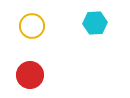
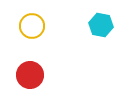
cyan hexagon: moved 6 px right, 2 px down; rotated 15 degrees clockwise
